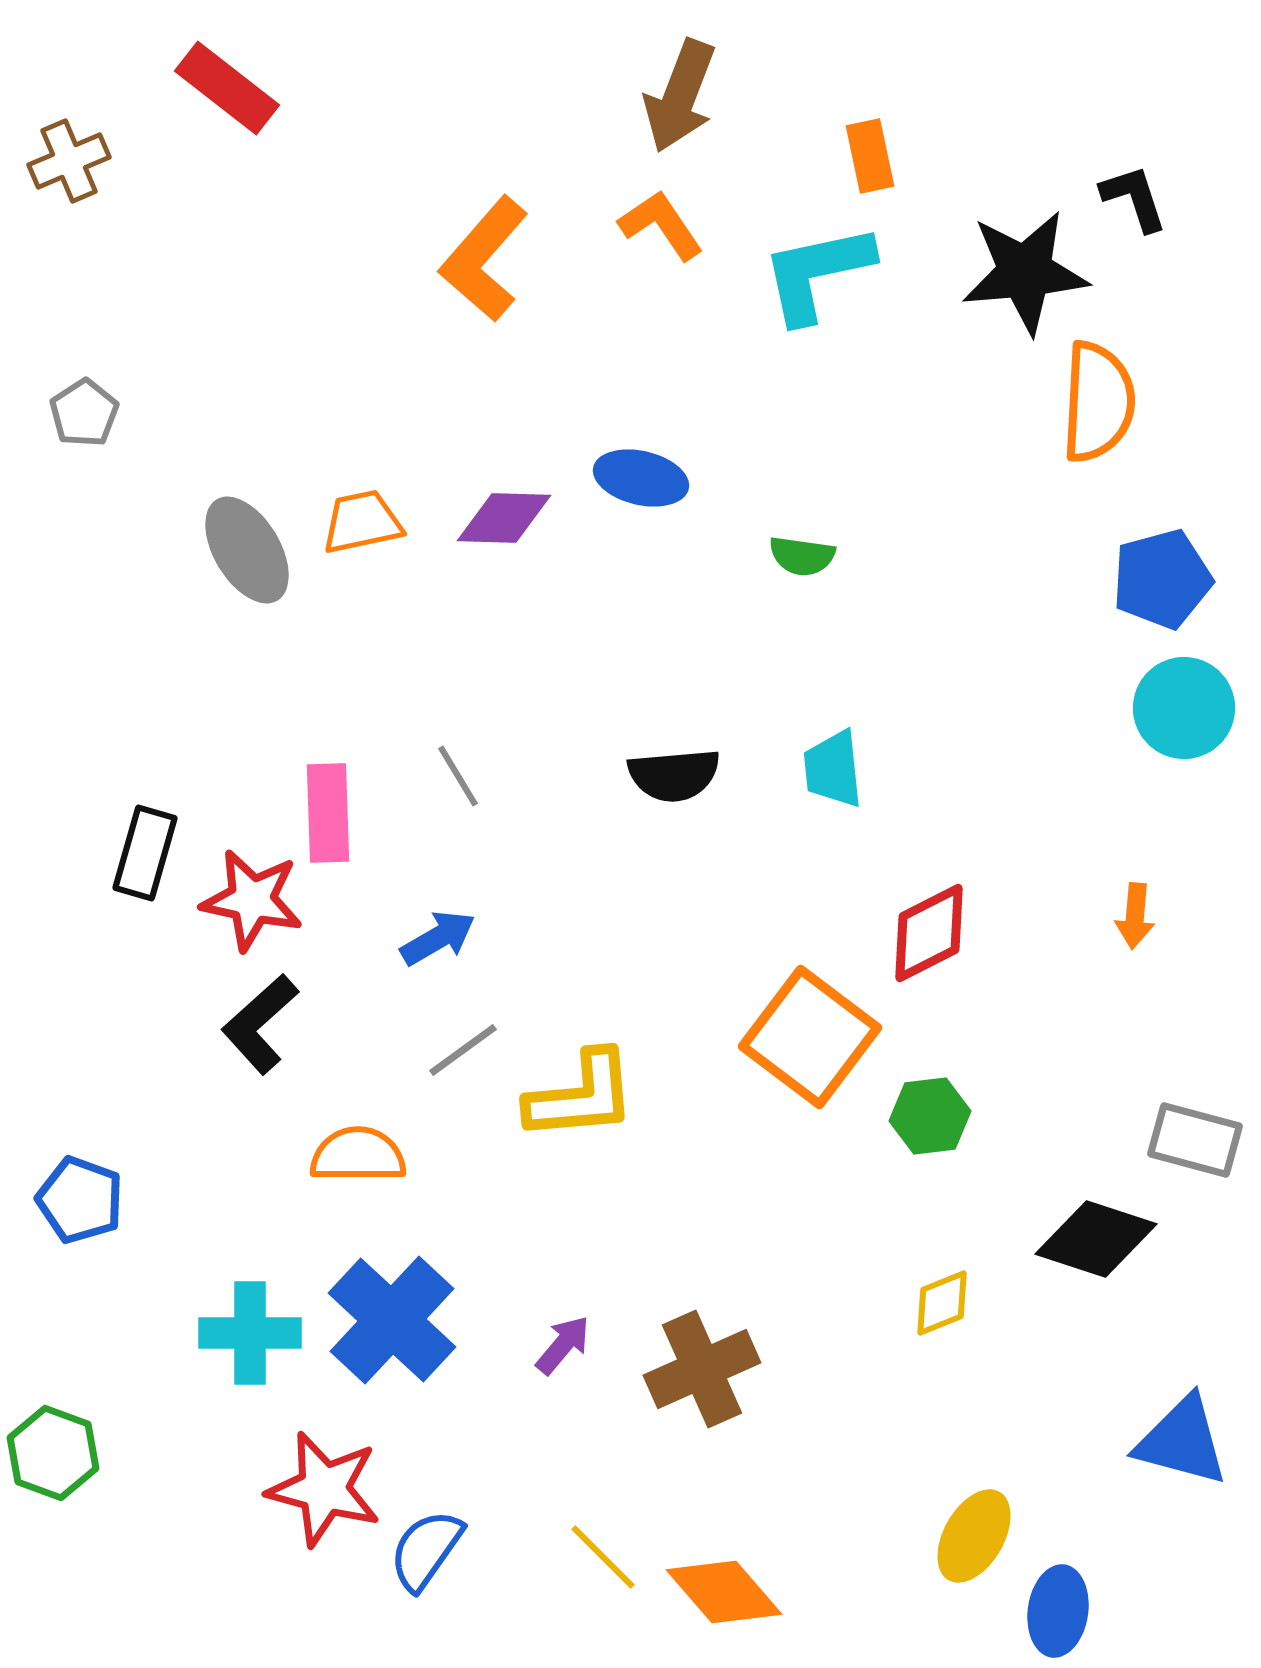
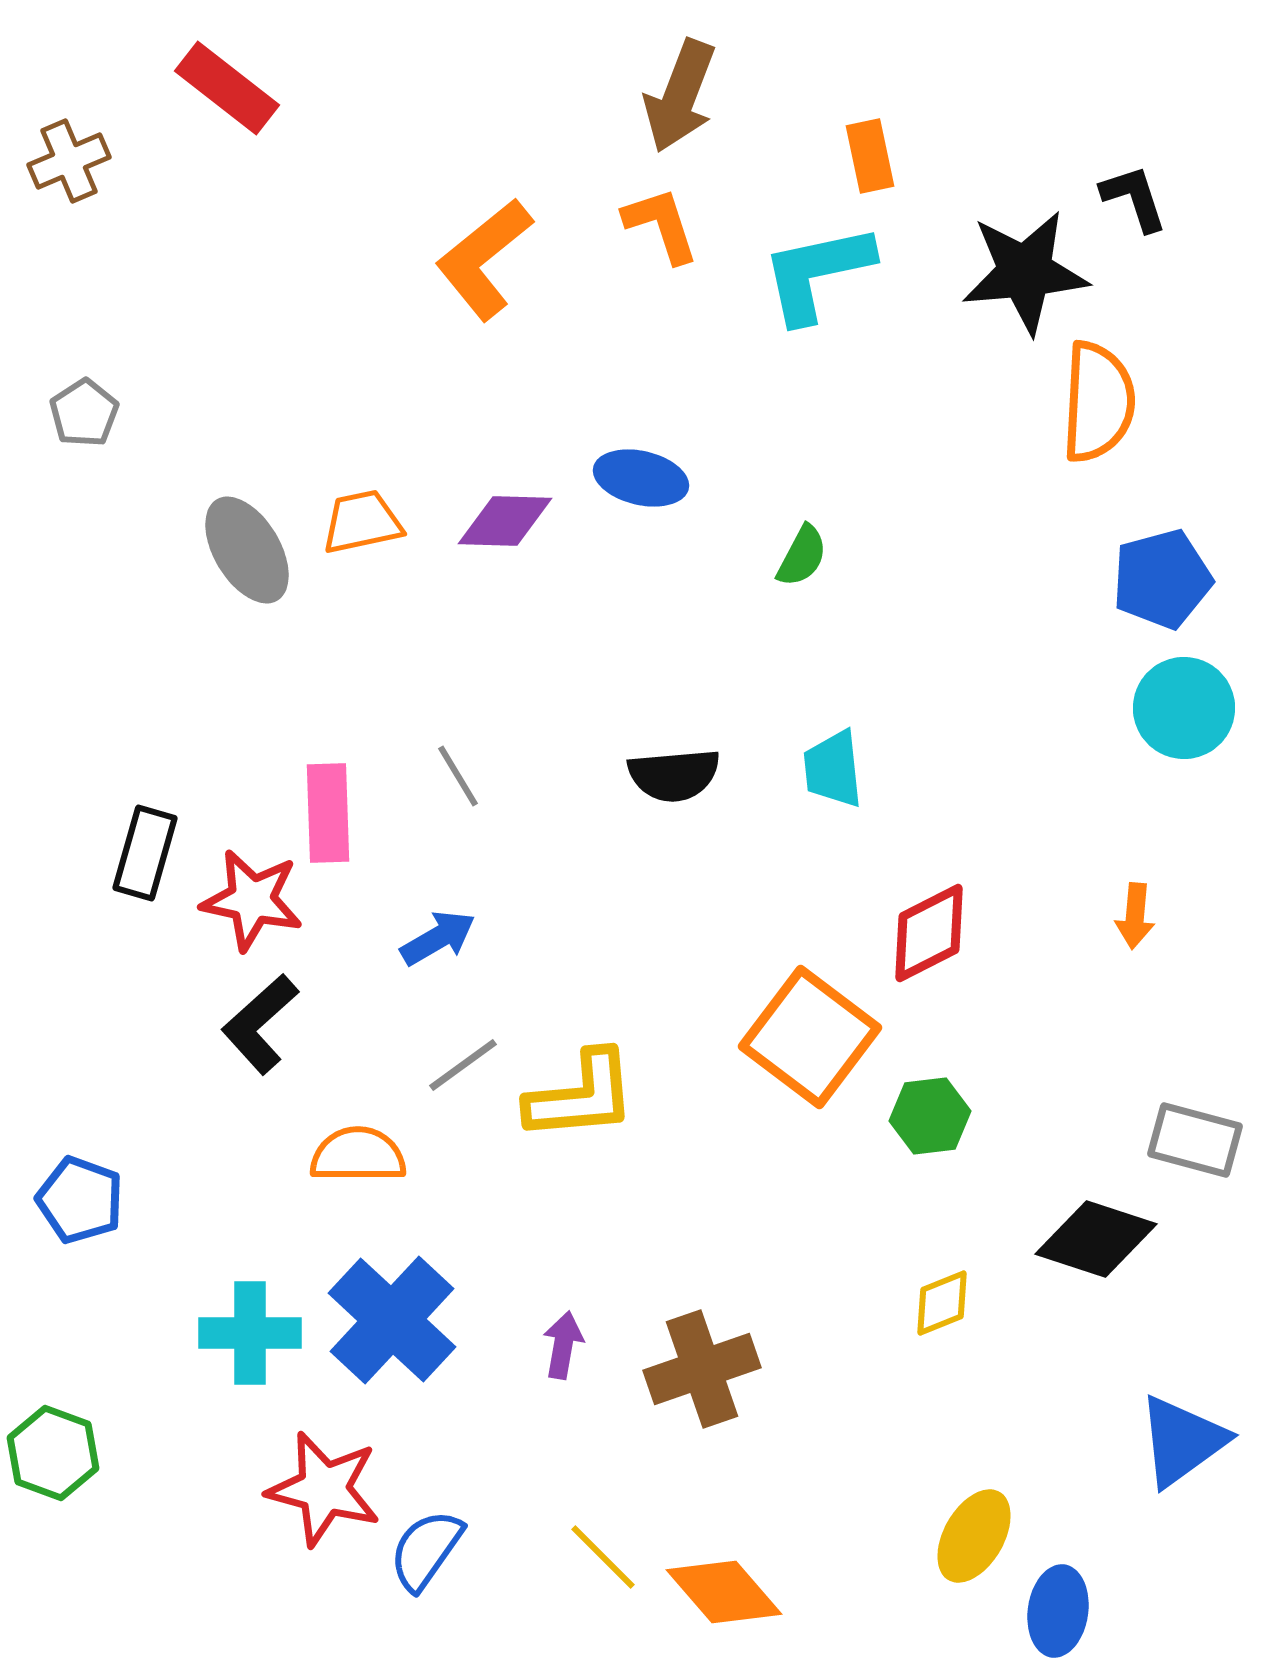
orange L-shape at (661, 225): rotated 16 degrees clockwise
orange L-shape at (484, 259): rotated 10 degrees clockwise
purple diamond at (504, 518): moved 1 px right, 3 px down
green semicircle at (802, 556): rotated 70 degrees counterclockwise
gray line at (463, 1050): moved 15 px down
purple arrow at (563, 1345): rotated 30 degrees counterclockwise
brown cross at (702, 1369): rotated 5 degrees clockwise
blue triangle at (1182, 1441): rotated 51 degrees counterclockwise
